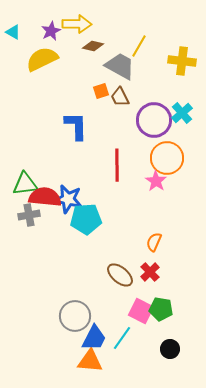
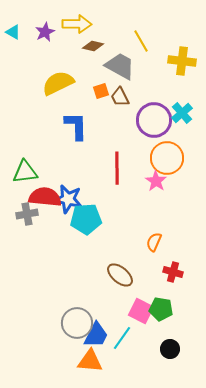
purple star: moved 6 px left, 1 px down
yellow line: moved 2 px right, 5 px up; rotated 60 degrees counterclockwise
yellow semicircle: moved 16 px right, 24 px down
red line: moved 3 px down
green triangle: moved 12 px up
gray cross: moved 2 px left, 1 px up
red cross: moved 23 px right; rotated 30 degrees counterclockwise
gray circle: moved 2 px right, 7 px down
blue trapezoid: moved 2 px right, 3 px up
